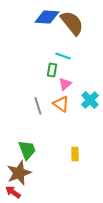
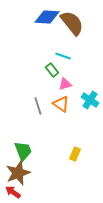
green rectangle: rotated 48 degrees counterclockwise
pink triangle: rotated 24 degrees clockwise
cyan cross: rotated 12 degrees counterclockwise
green trapezoid: moved 4 px left, 1 px down
yellow rectangle: rotated 24 degrees clockwise
brown star: moved 1 px left
